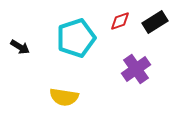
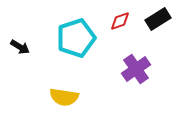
black rectangle: moved 3 px right, 3 px up
